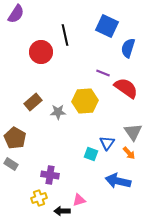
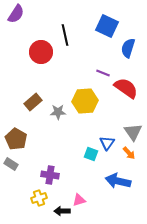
brown pentagon: moved 1 px right, 1 px down
